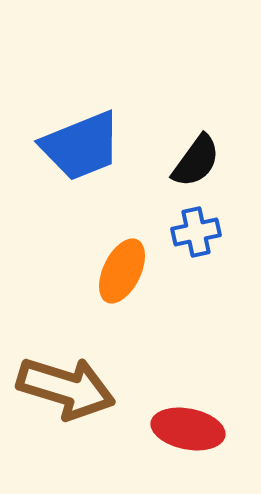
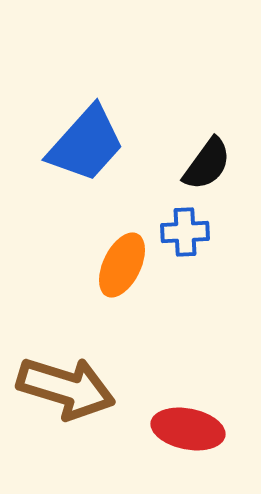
blue trapezoid: moved 5 px right, 2 px up; rotated 26 degrees counterclockwise
black semicircle: moved 11 px right, 3 px down
blue cross: moved 11 px left; rotated 9 degrees clockwise
orange ellipse: moved 6 px up
